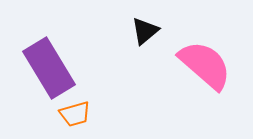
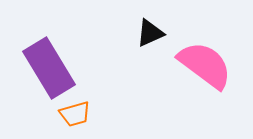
black triangle: moved 5 px right, 2 px down; rotated 16 degrees clockwise
pink semicircle: rotated 4 degrees counterclockwise
